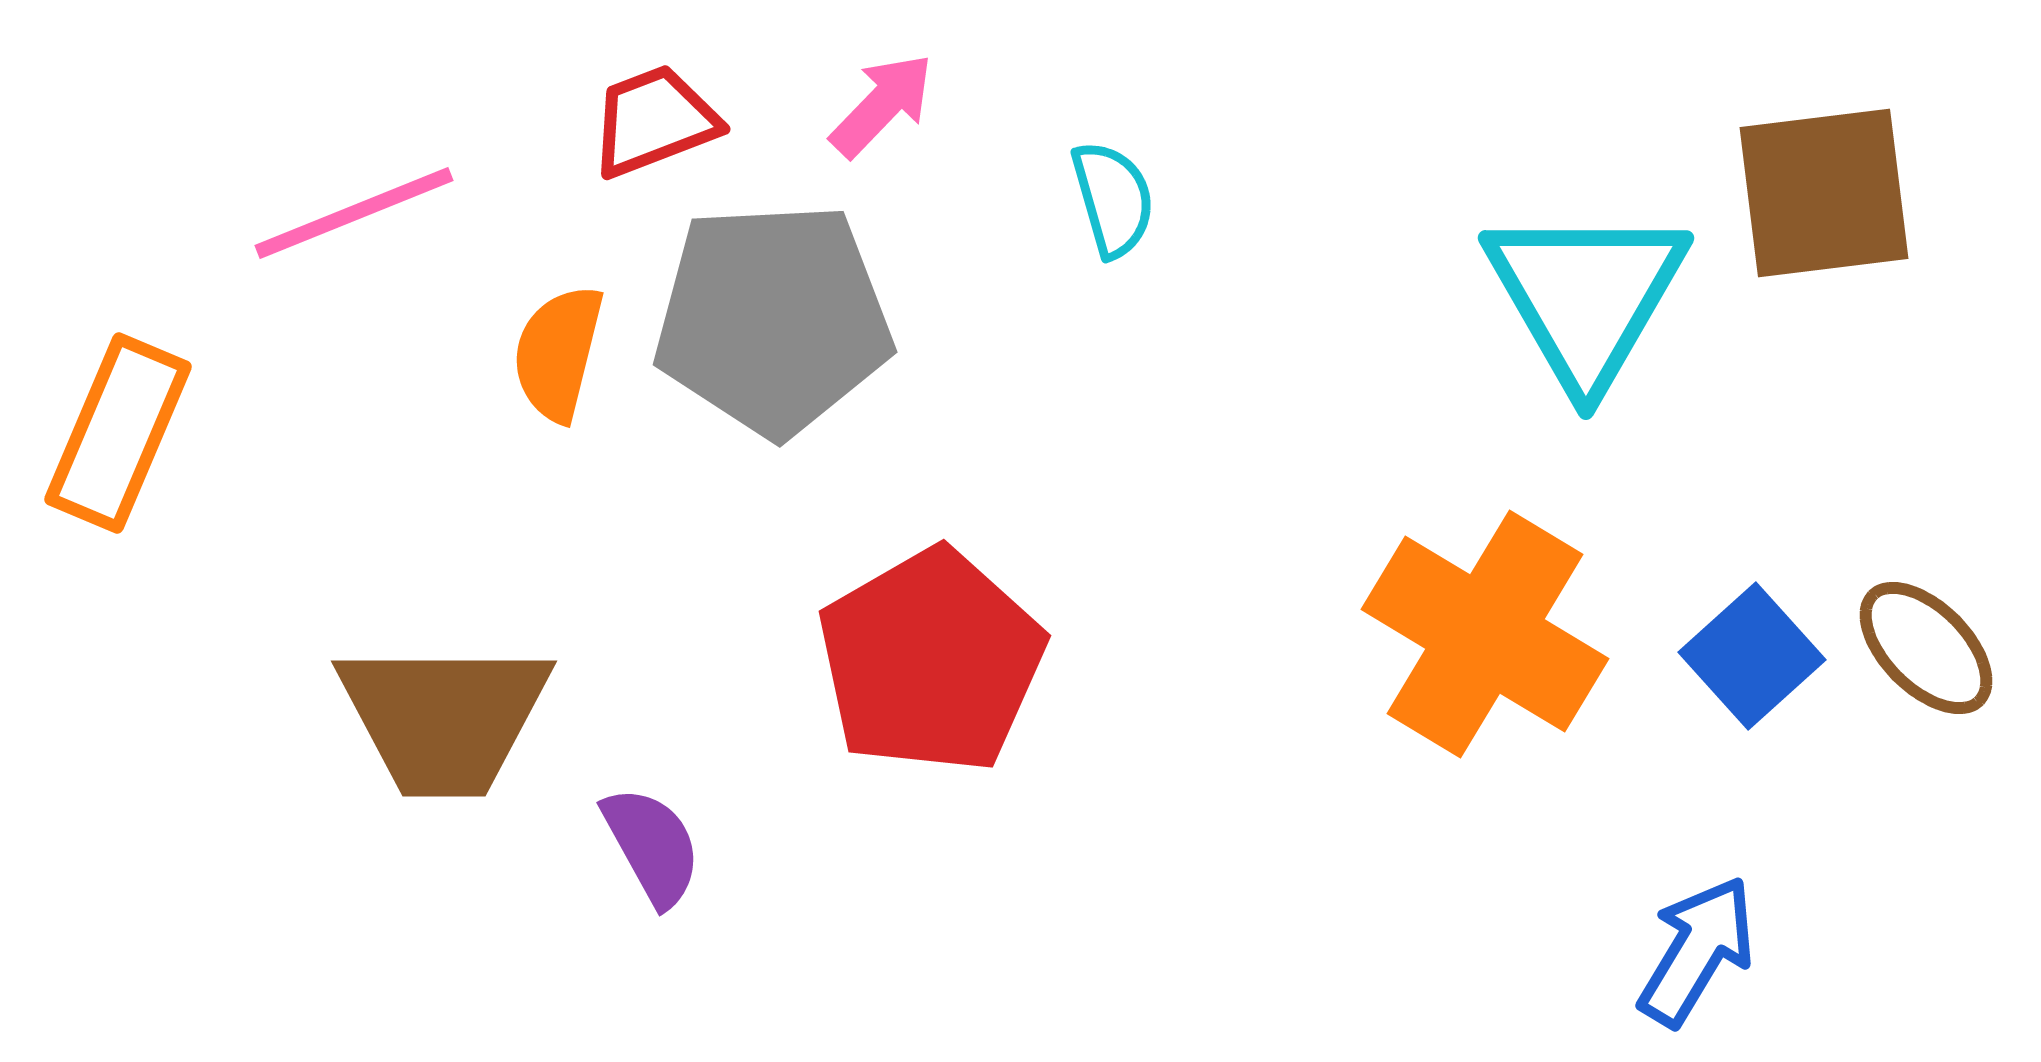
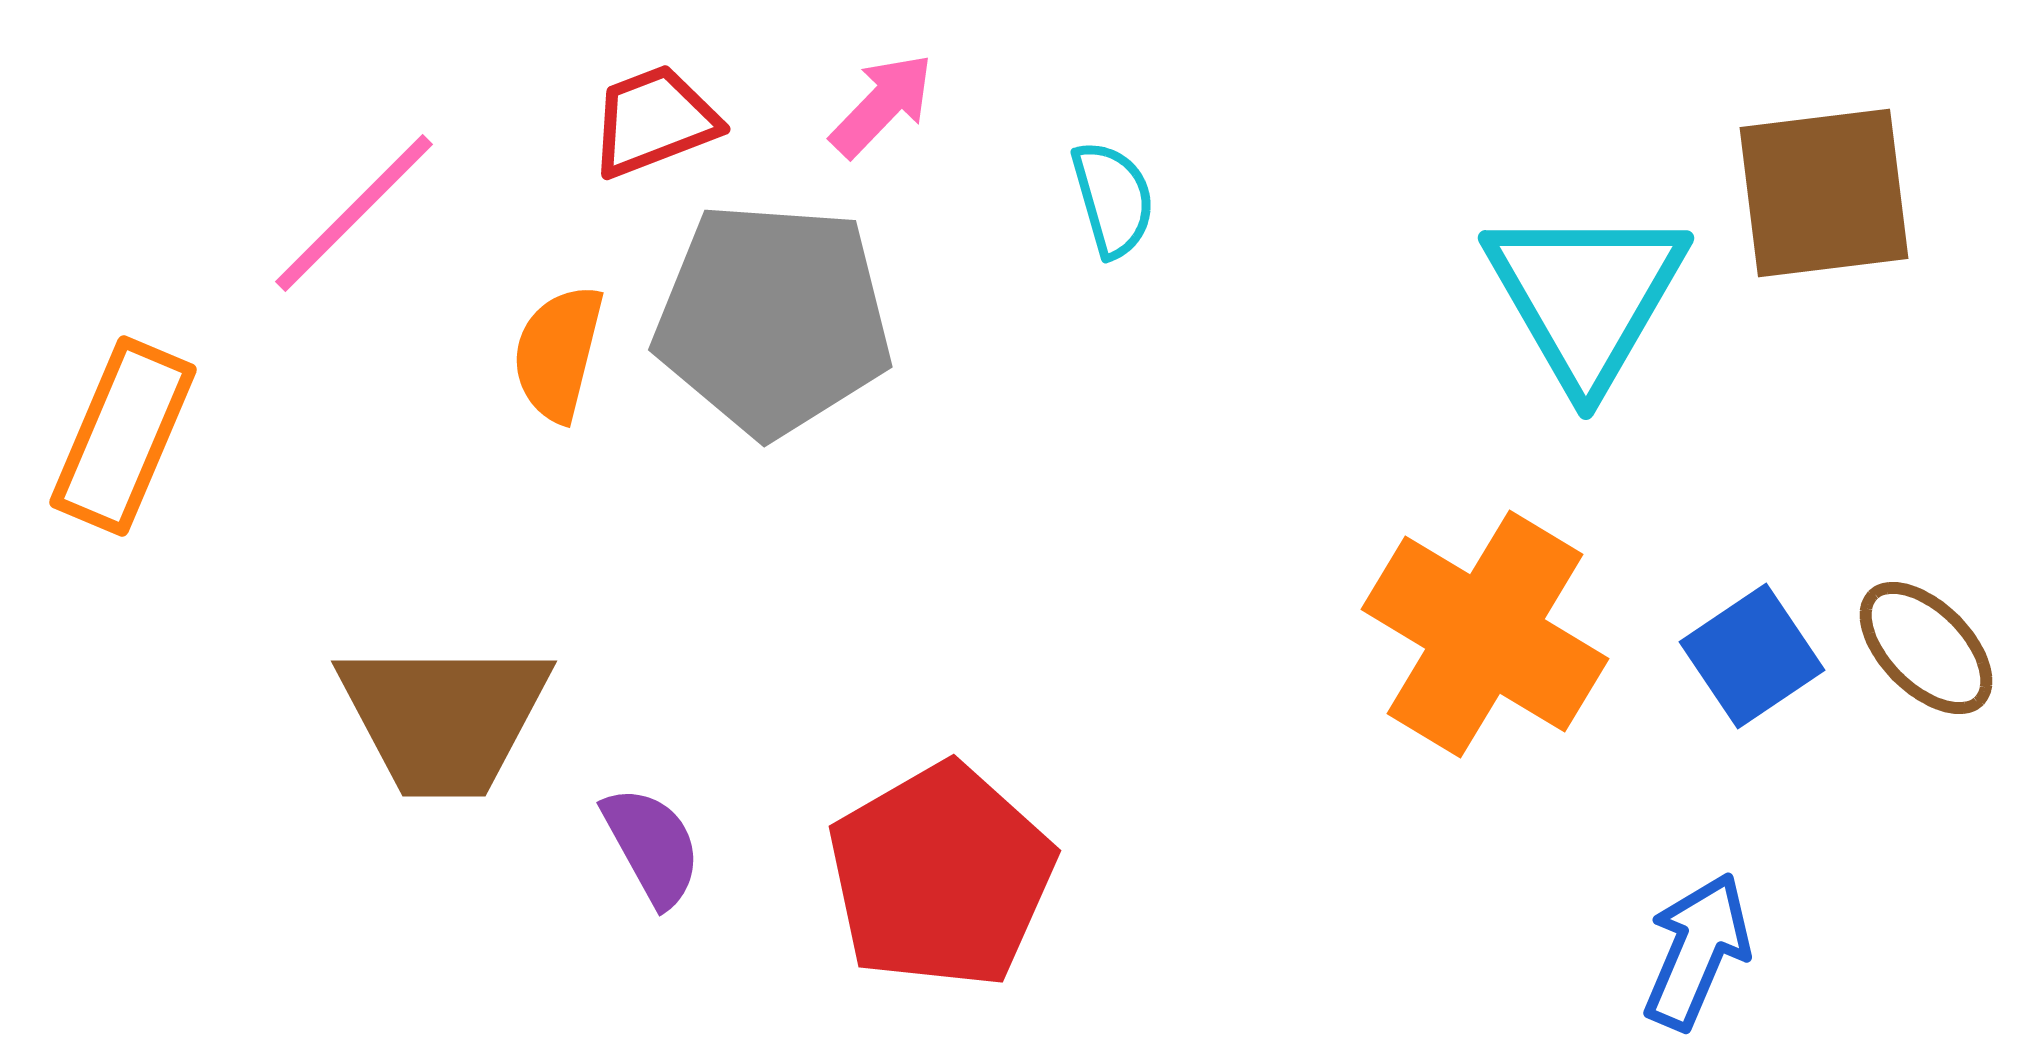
pink line: rotated 23 degrees counterclockwise
gray pentagon: rotated 7 degrees clockwise
orange rectangle: moved 5 px right, 3 px down
blue square: rotated 8 degrees clockwise
red pentagon: moved 10 px right, 215 px down
blue arrow: rotated 8 degrees counterclockwise
